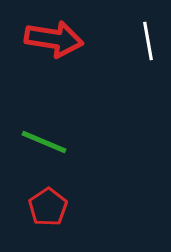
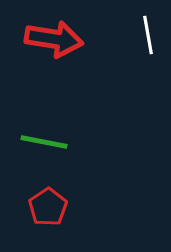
white line: moved 6 px up
green line: rotated 12 degrees counterclockwise
